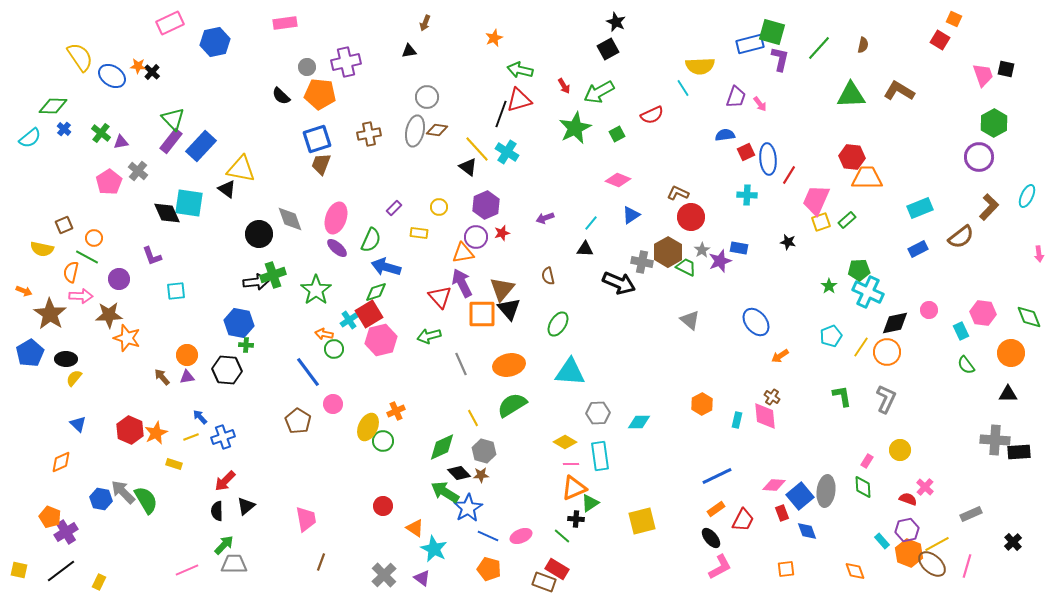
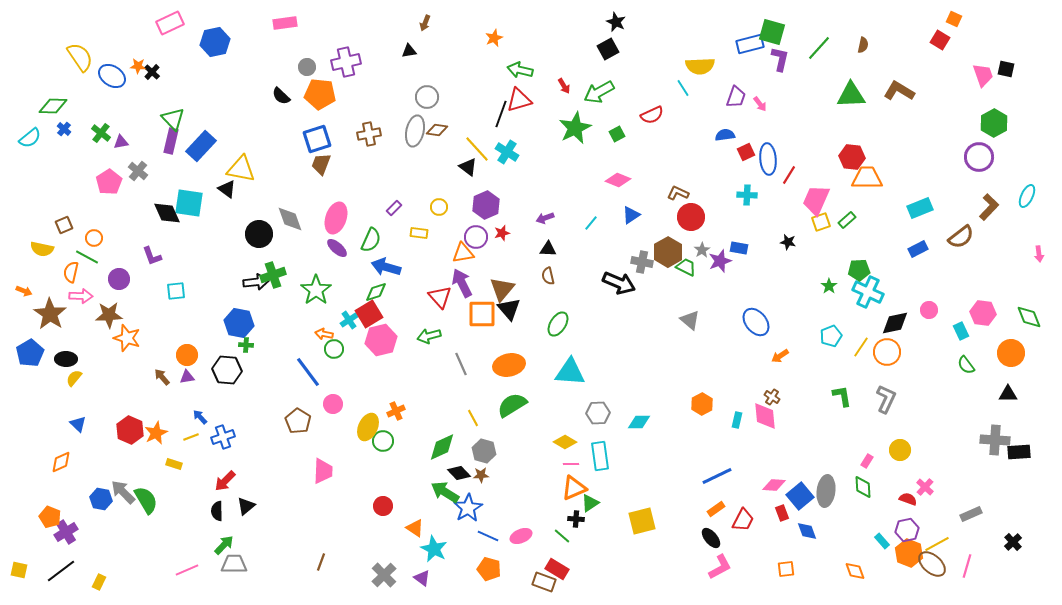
purple rectangle at (171, 141): rotated 25 degrees counterclockwise
black triangle at (585, 249): moved 37 px left
pink trapezoid at (306, 519): moved 17 px right, 48 px up; rotated 12 degrees clockwise
